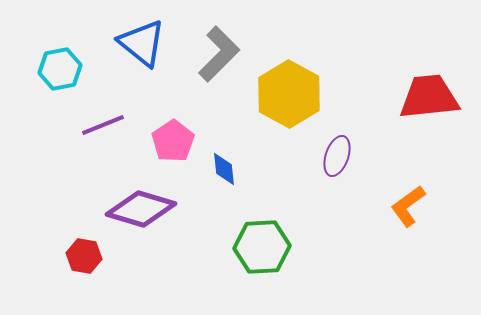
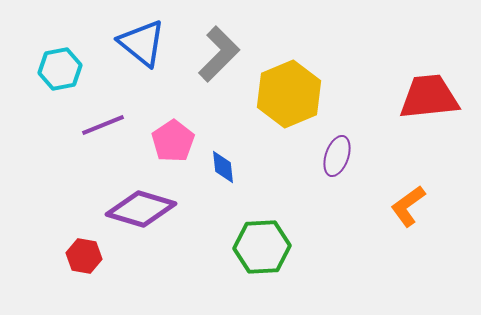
yellow hexagon: rotated 8 degrees clockwise
blue diamond: moved 1 px left, 2 px up
